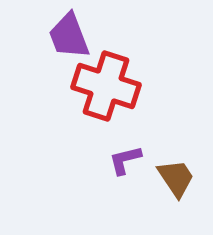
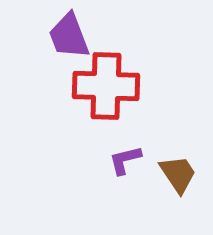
red cross: rotated 16 degrees counterclockwise
brown trapezoid: moved 2 px right, 4 px up
